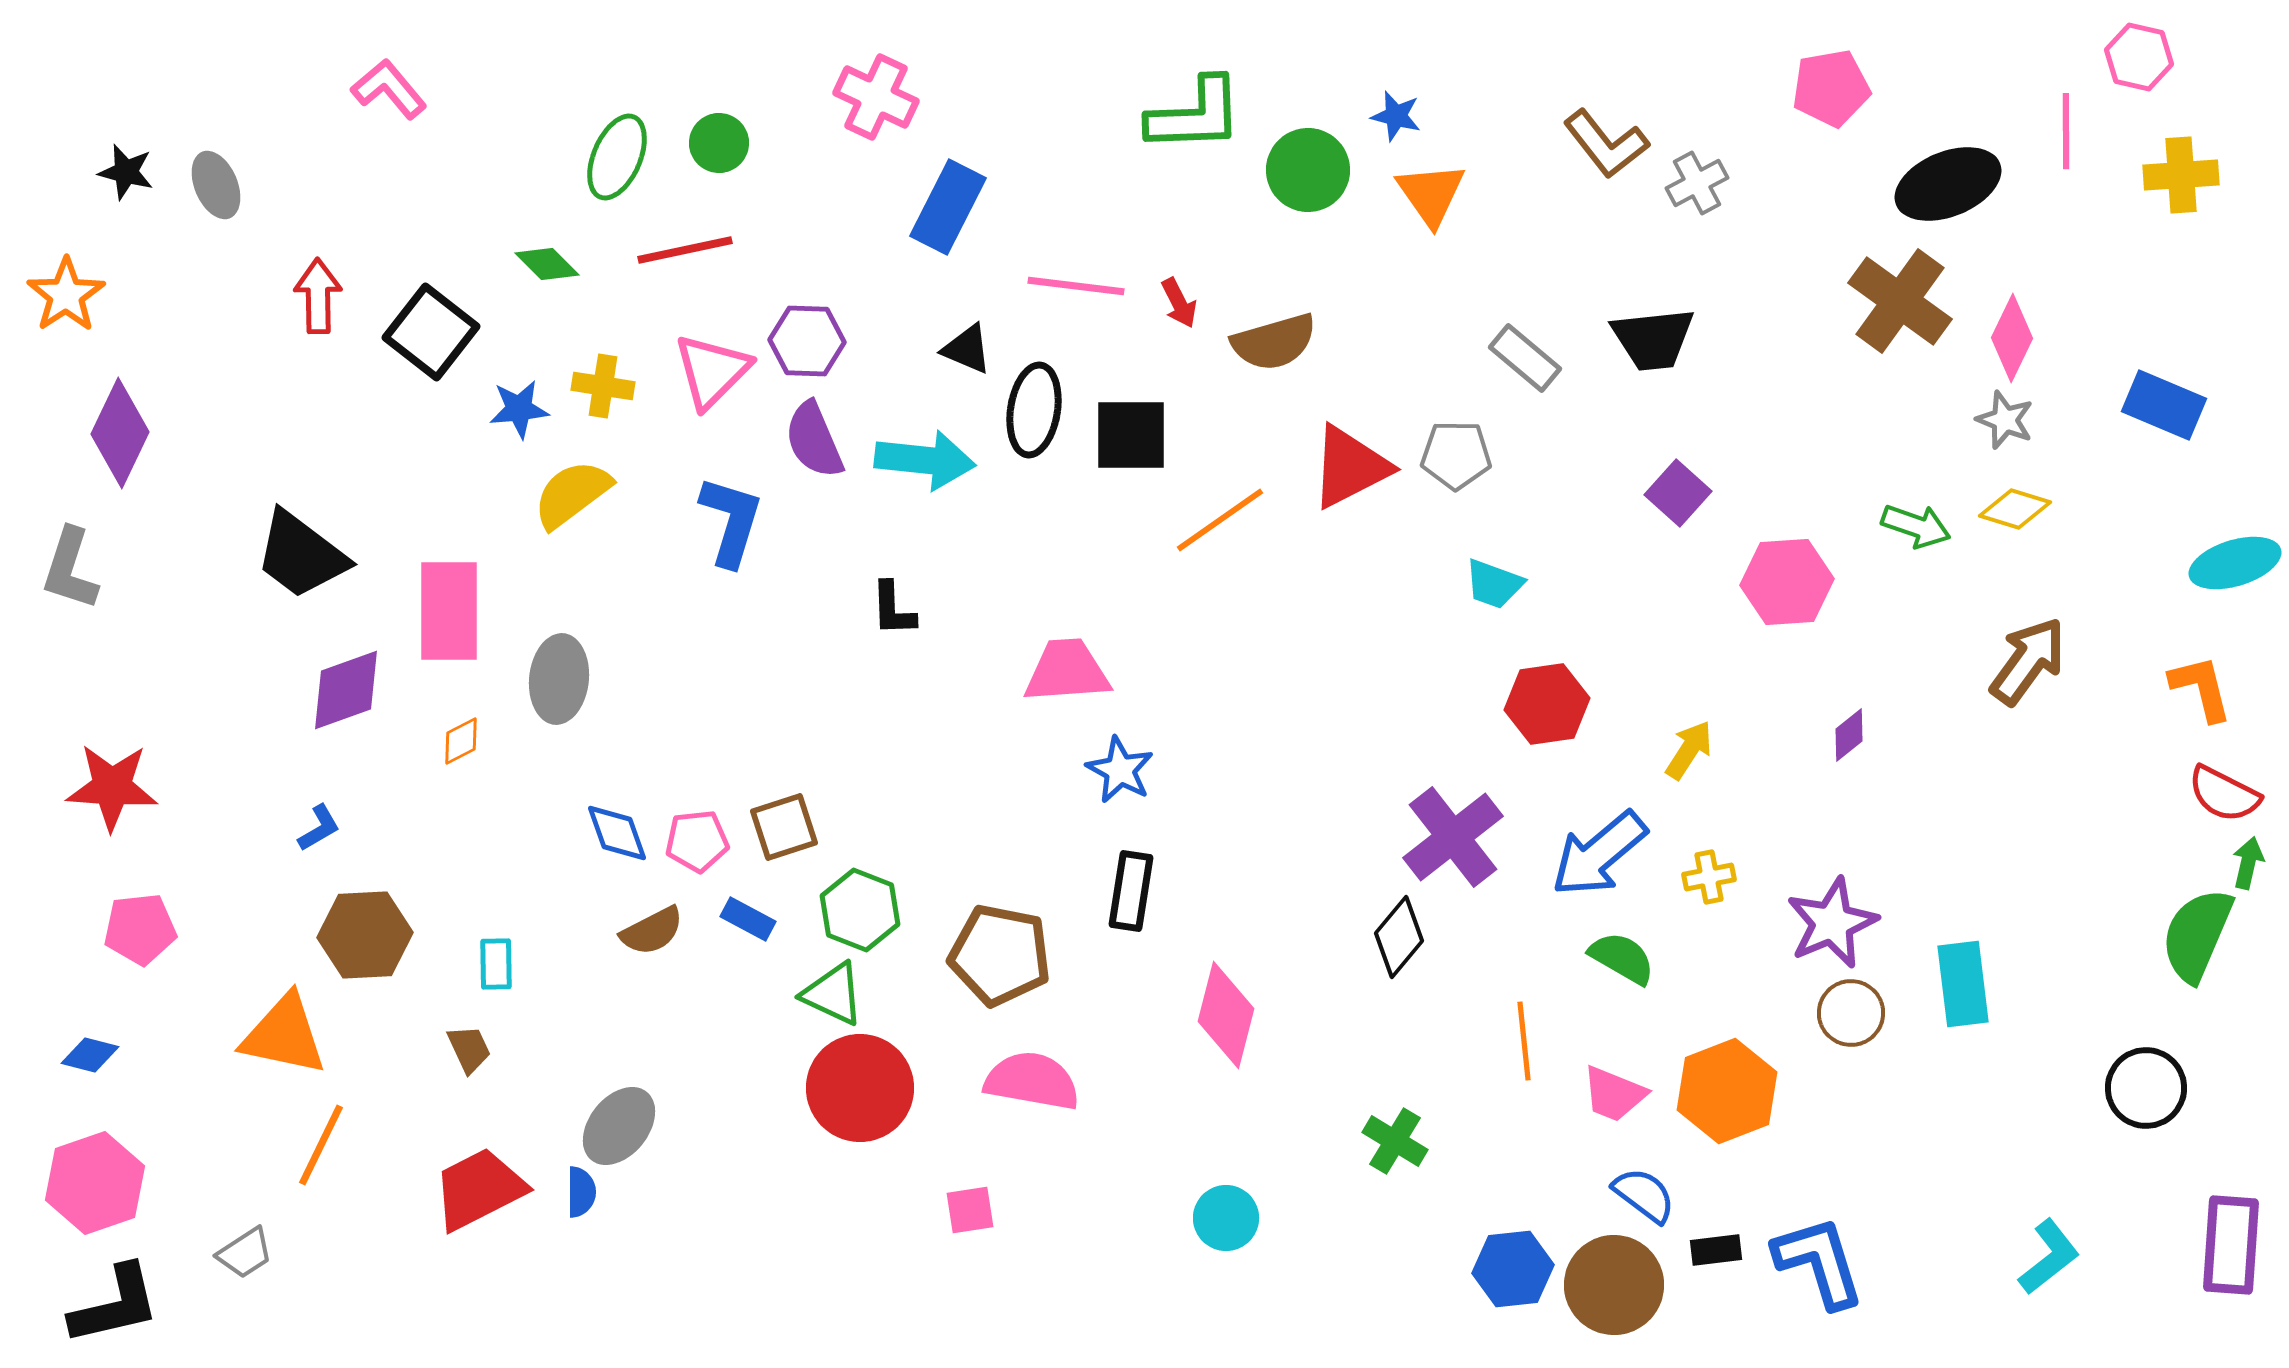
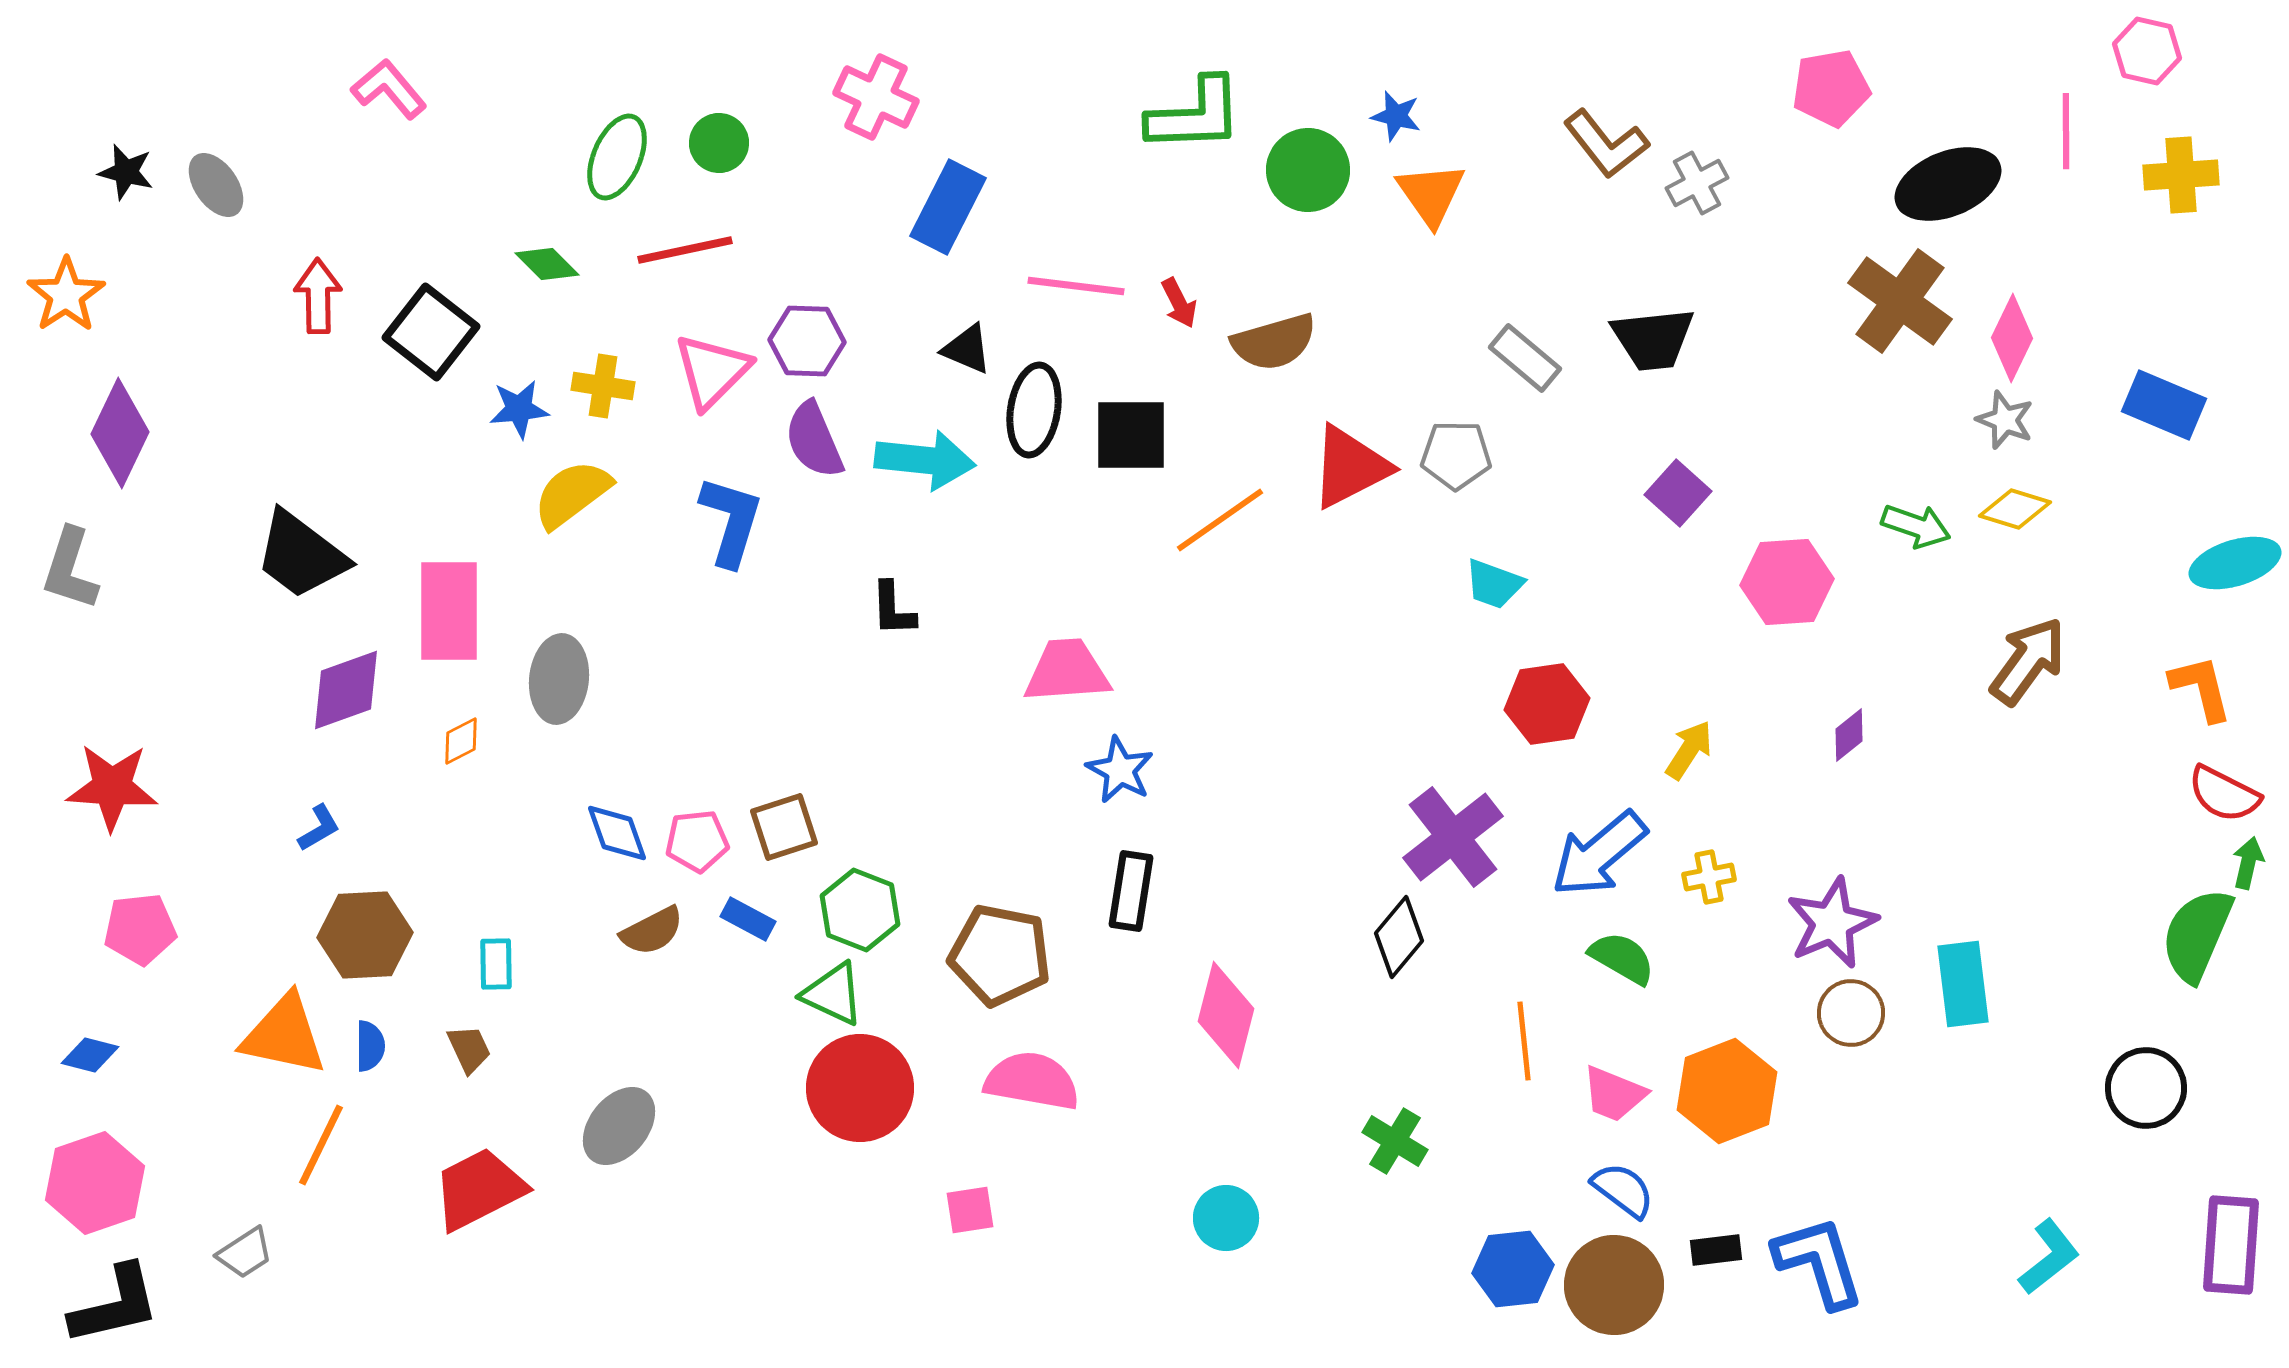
pink hexagon at (2139, 57): moved 8 px right, 6 px up
gray ellipse at (216, 185): rotated 12 degrees counterclockwise
blue semicircle at (581, 1192): moved 211 px left, 146 px up
blue semicircle at (1644, 1195): moved 21 px left, 5 px up
